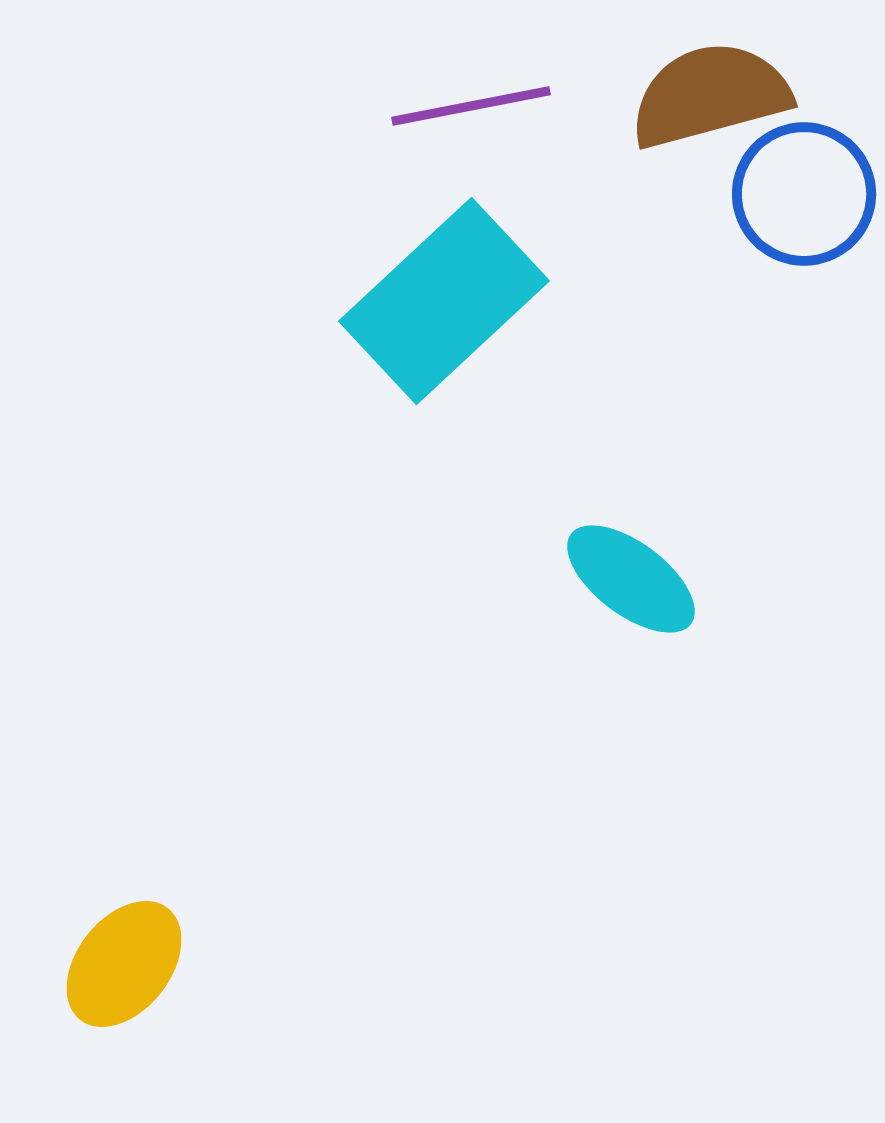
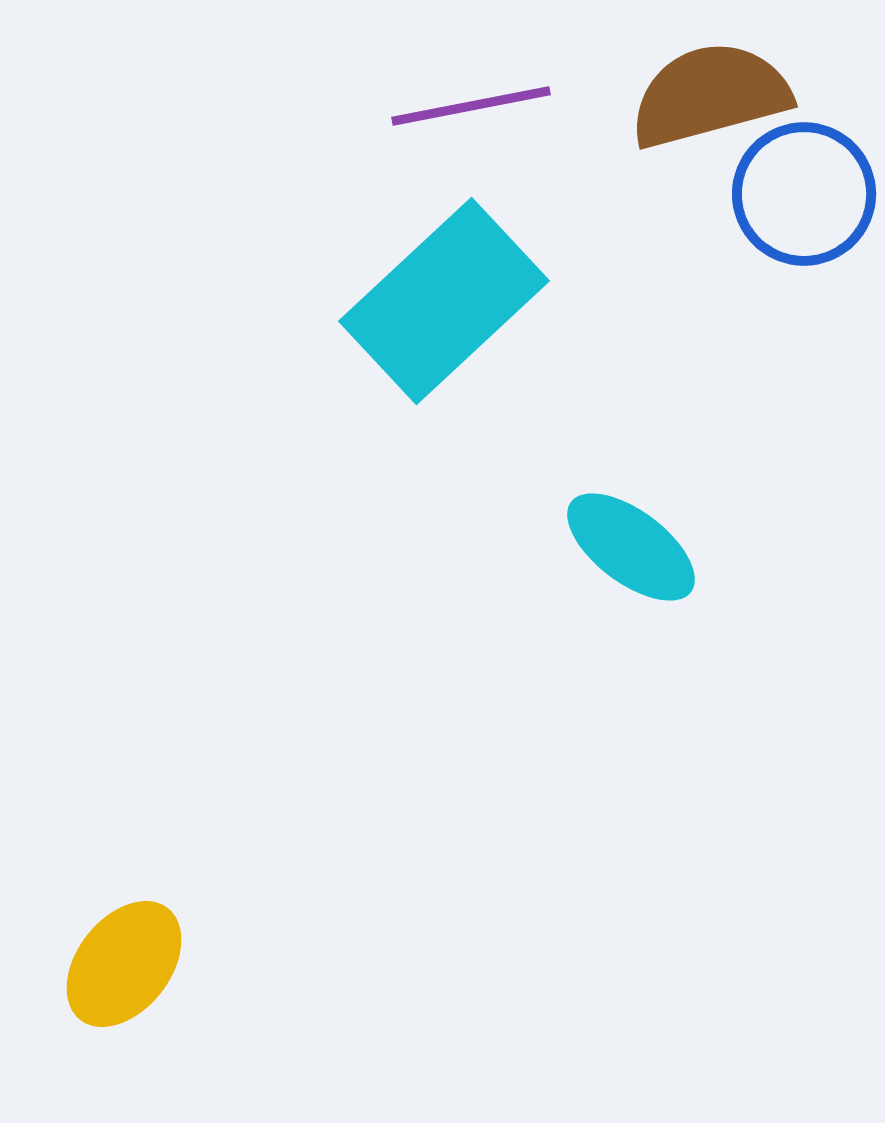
cyan ellipse: moved 32 px up
